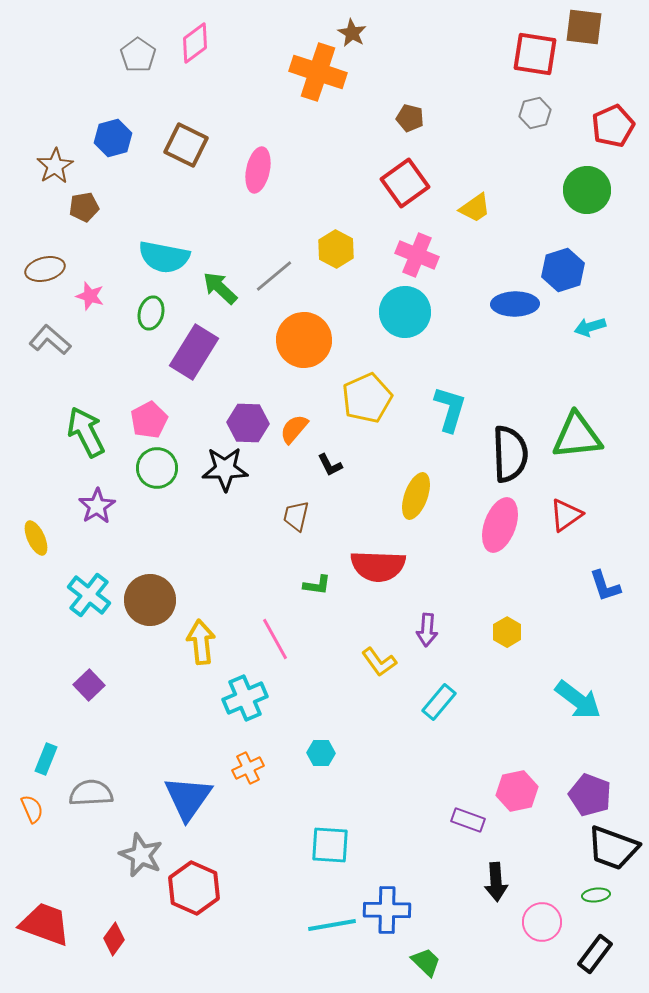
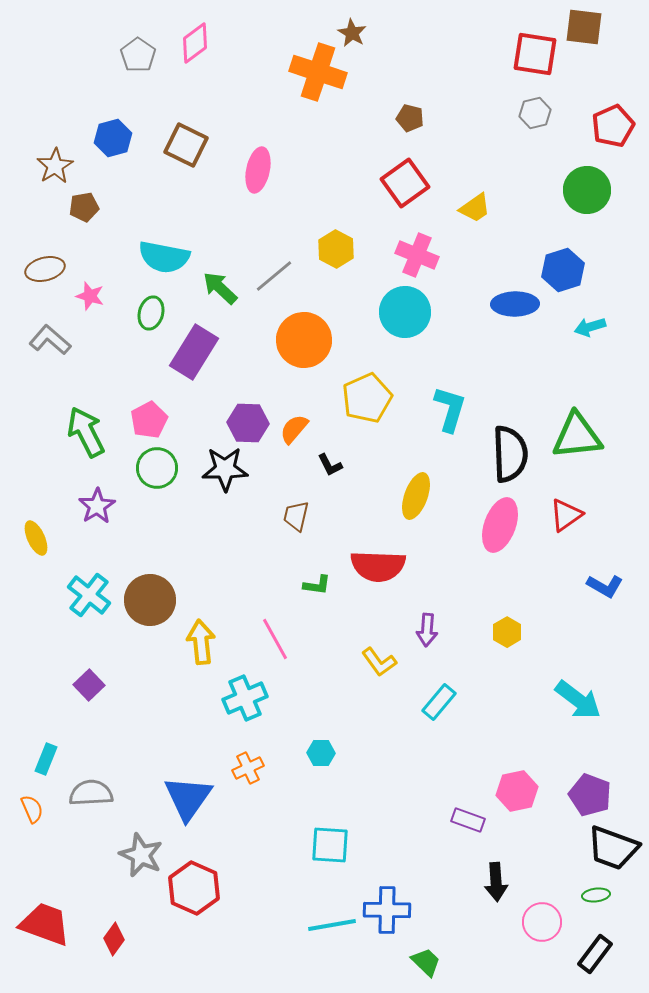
blue L-shape at (605, 586): rotated 42 degrees counterclockwise
